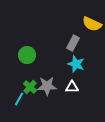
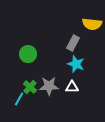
yellow semicircle: rotated 18 degrees counterclockwise
green circle: moved 1 px right, 1 px up
gray star: moved 2 px right
